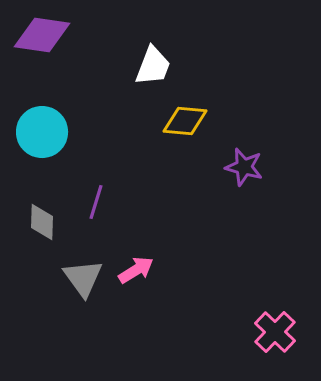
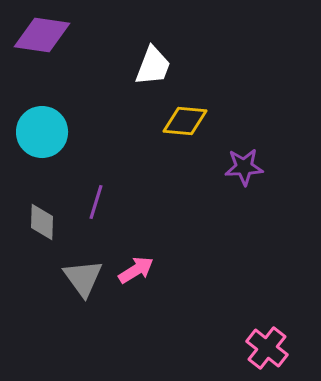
purple star: rotated 18 degrees counterclockwise
pink cross: moved 8 px left, 16 px down; rotated 6 degrees counterclockwise
